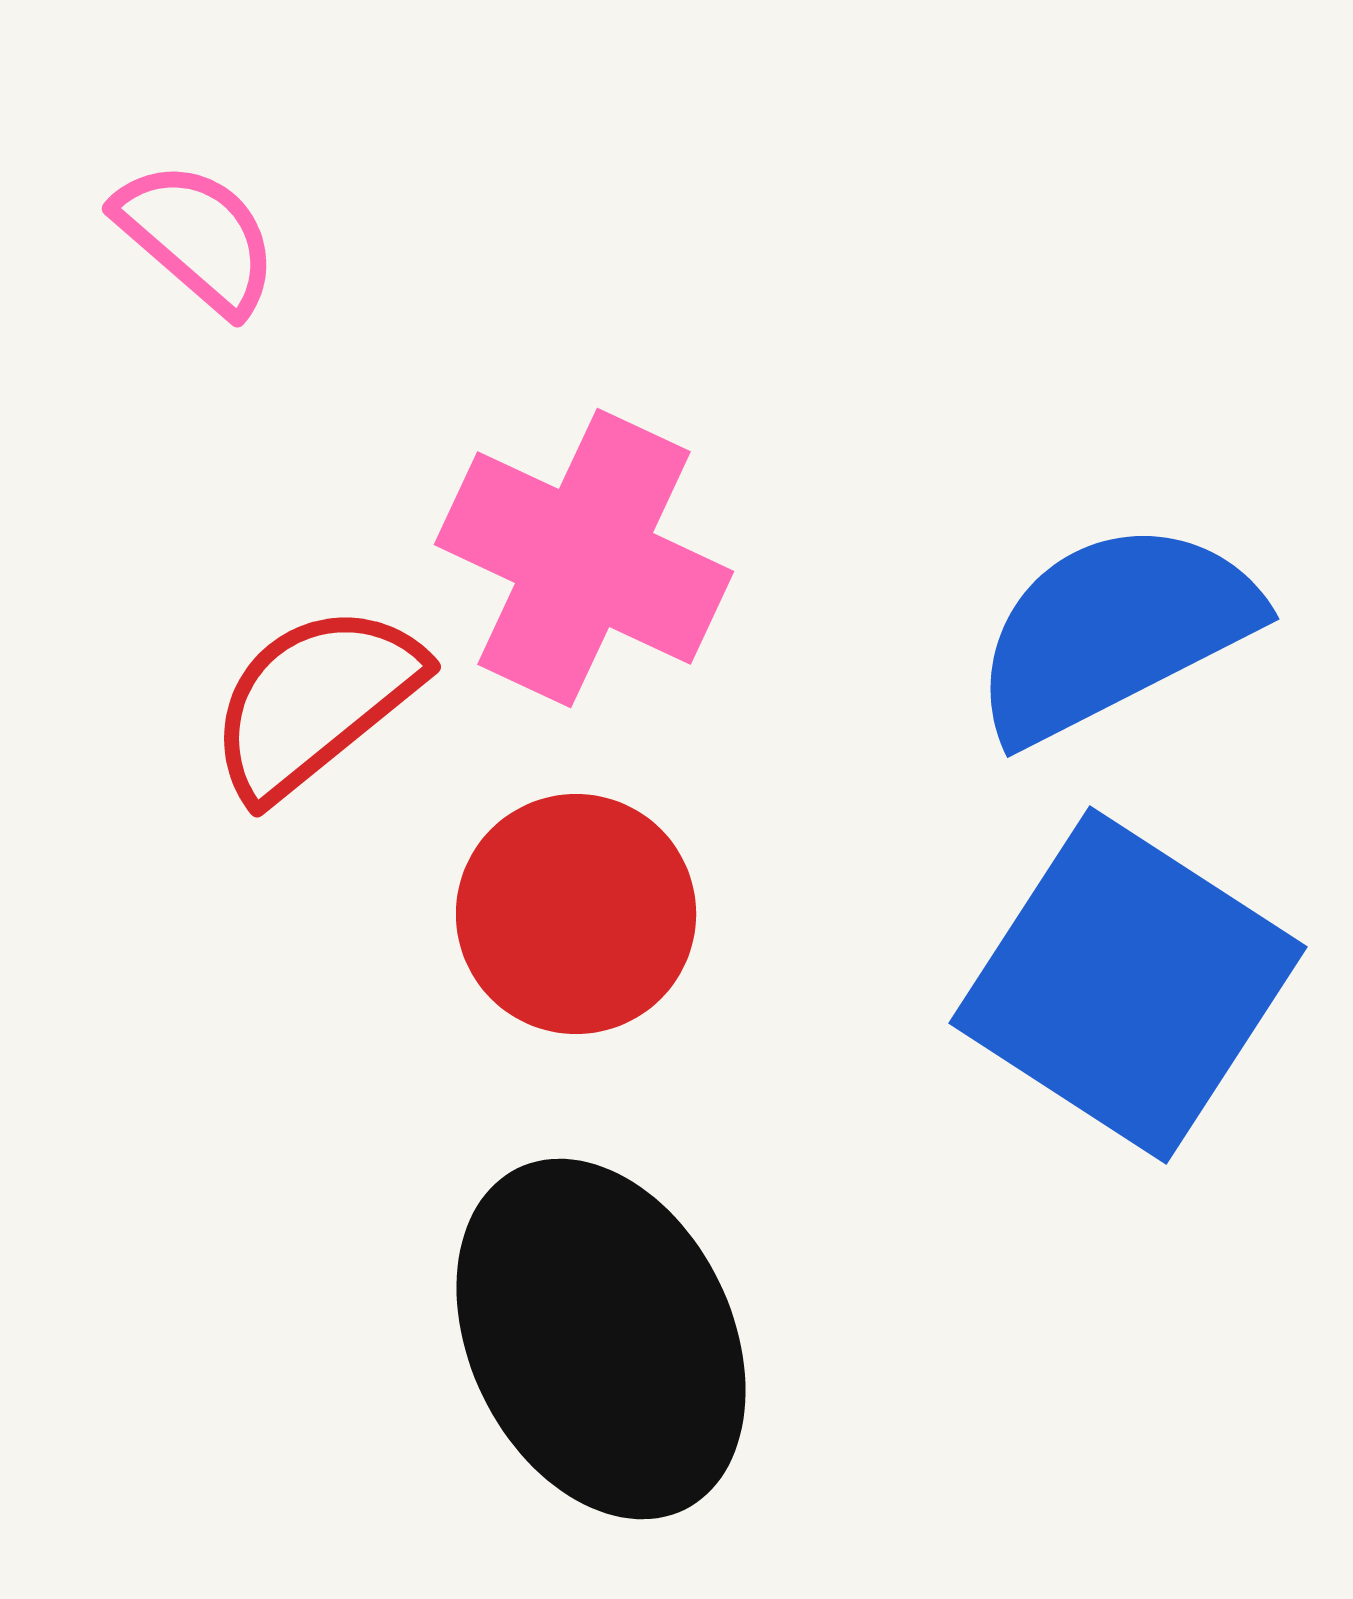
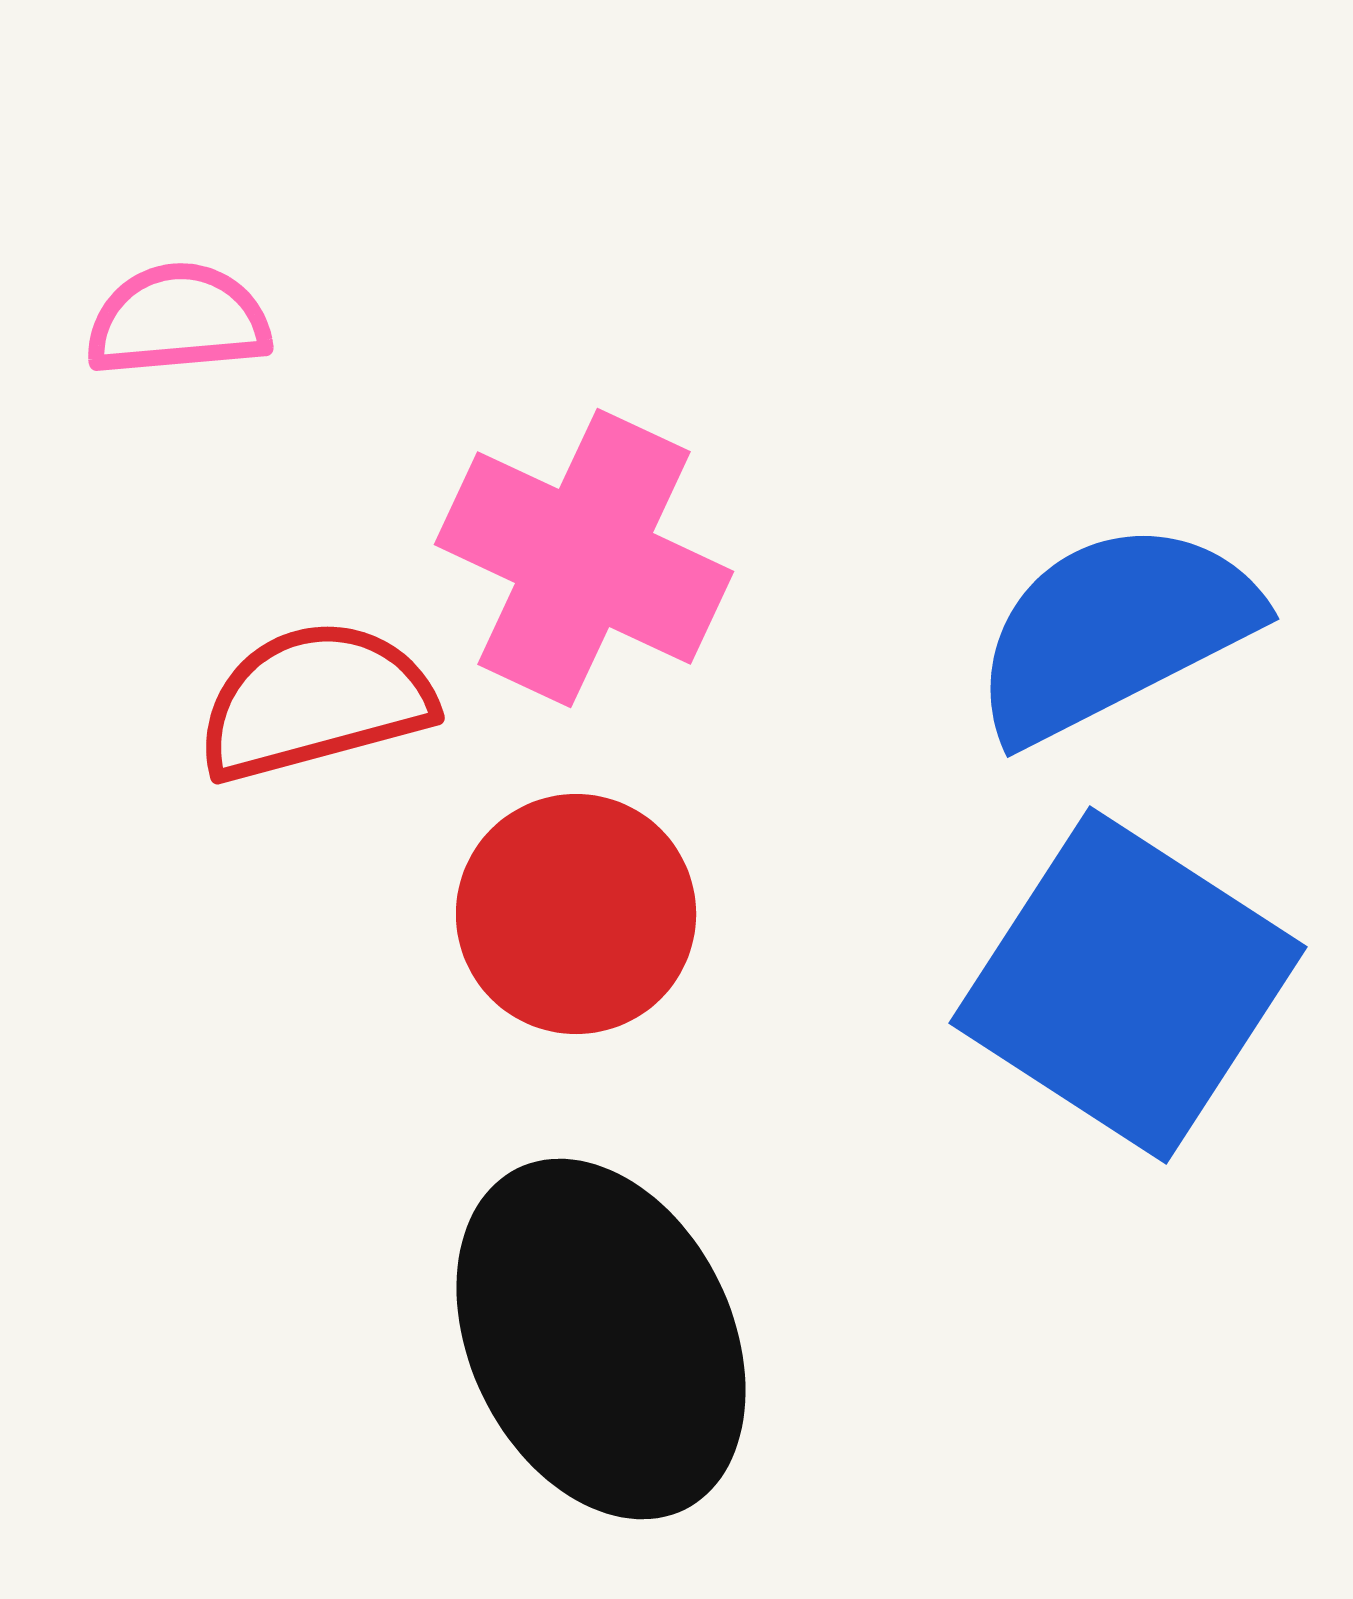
pink semicircle: moved 19 px left, 83 px down; rotated 46 degrees counterclockwise
red semicircle: rotated 24 degrees clockwise
